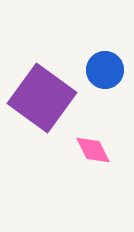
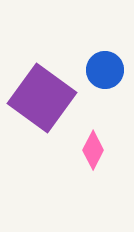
pink diamond: rotated 54 degrees clockwise
